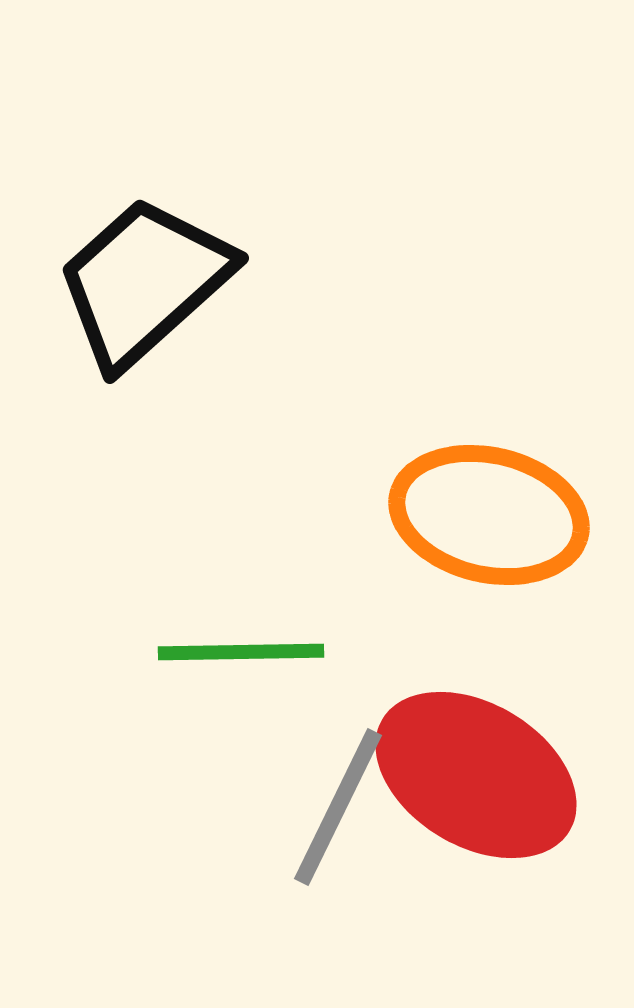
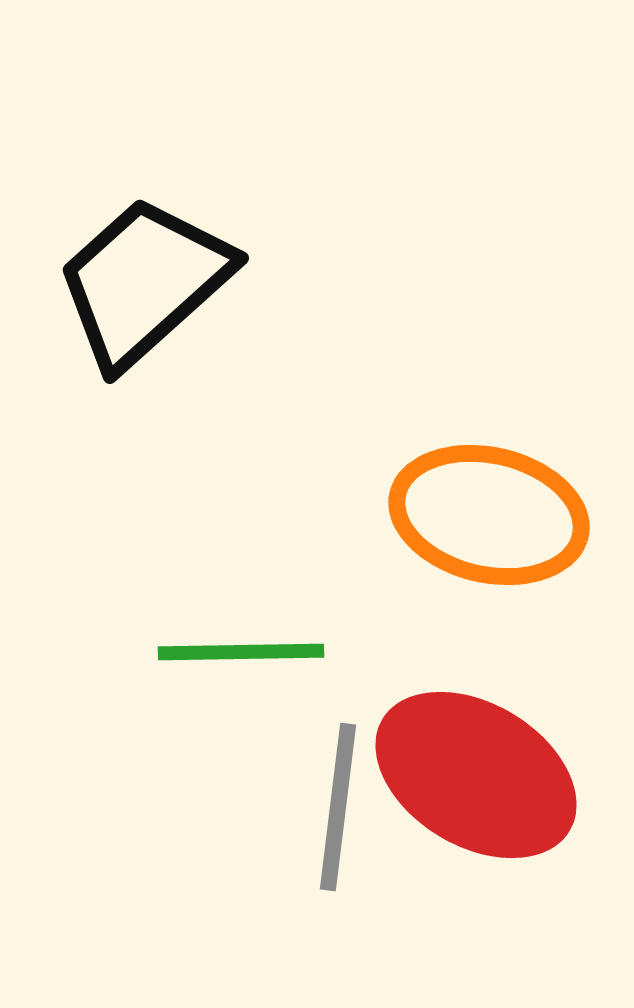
gray line: rotated 19 degrees counterclockwise
